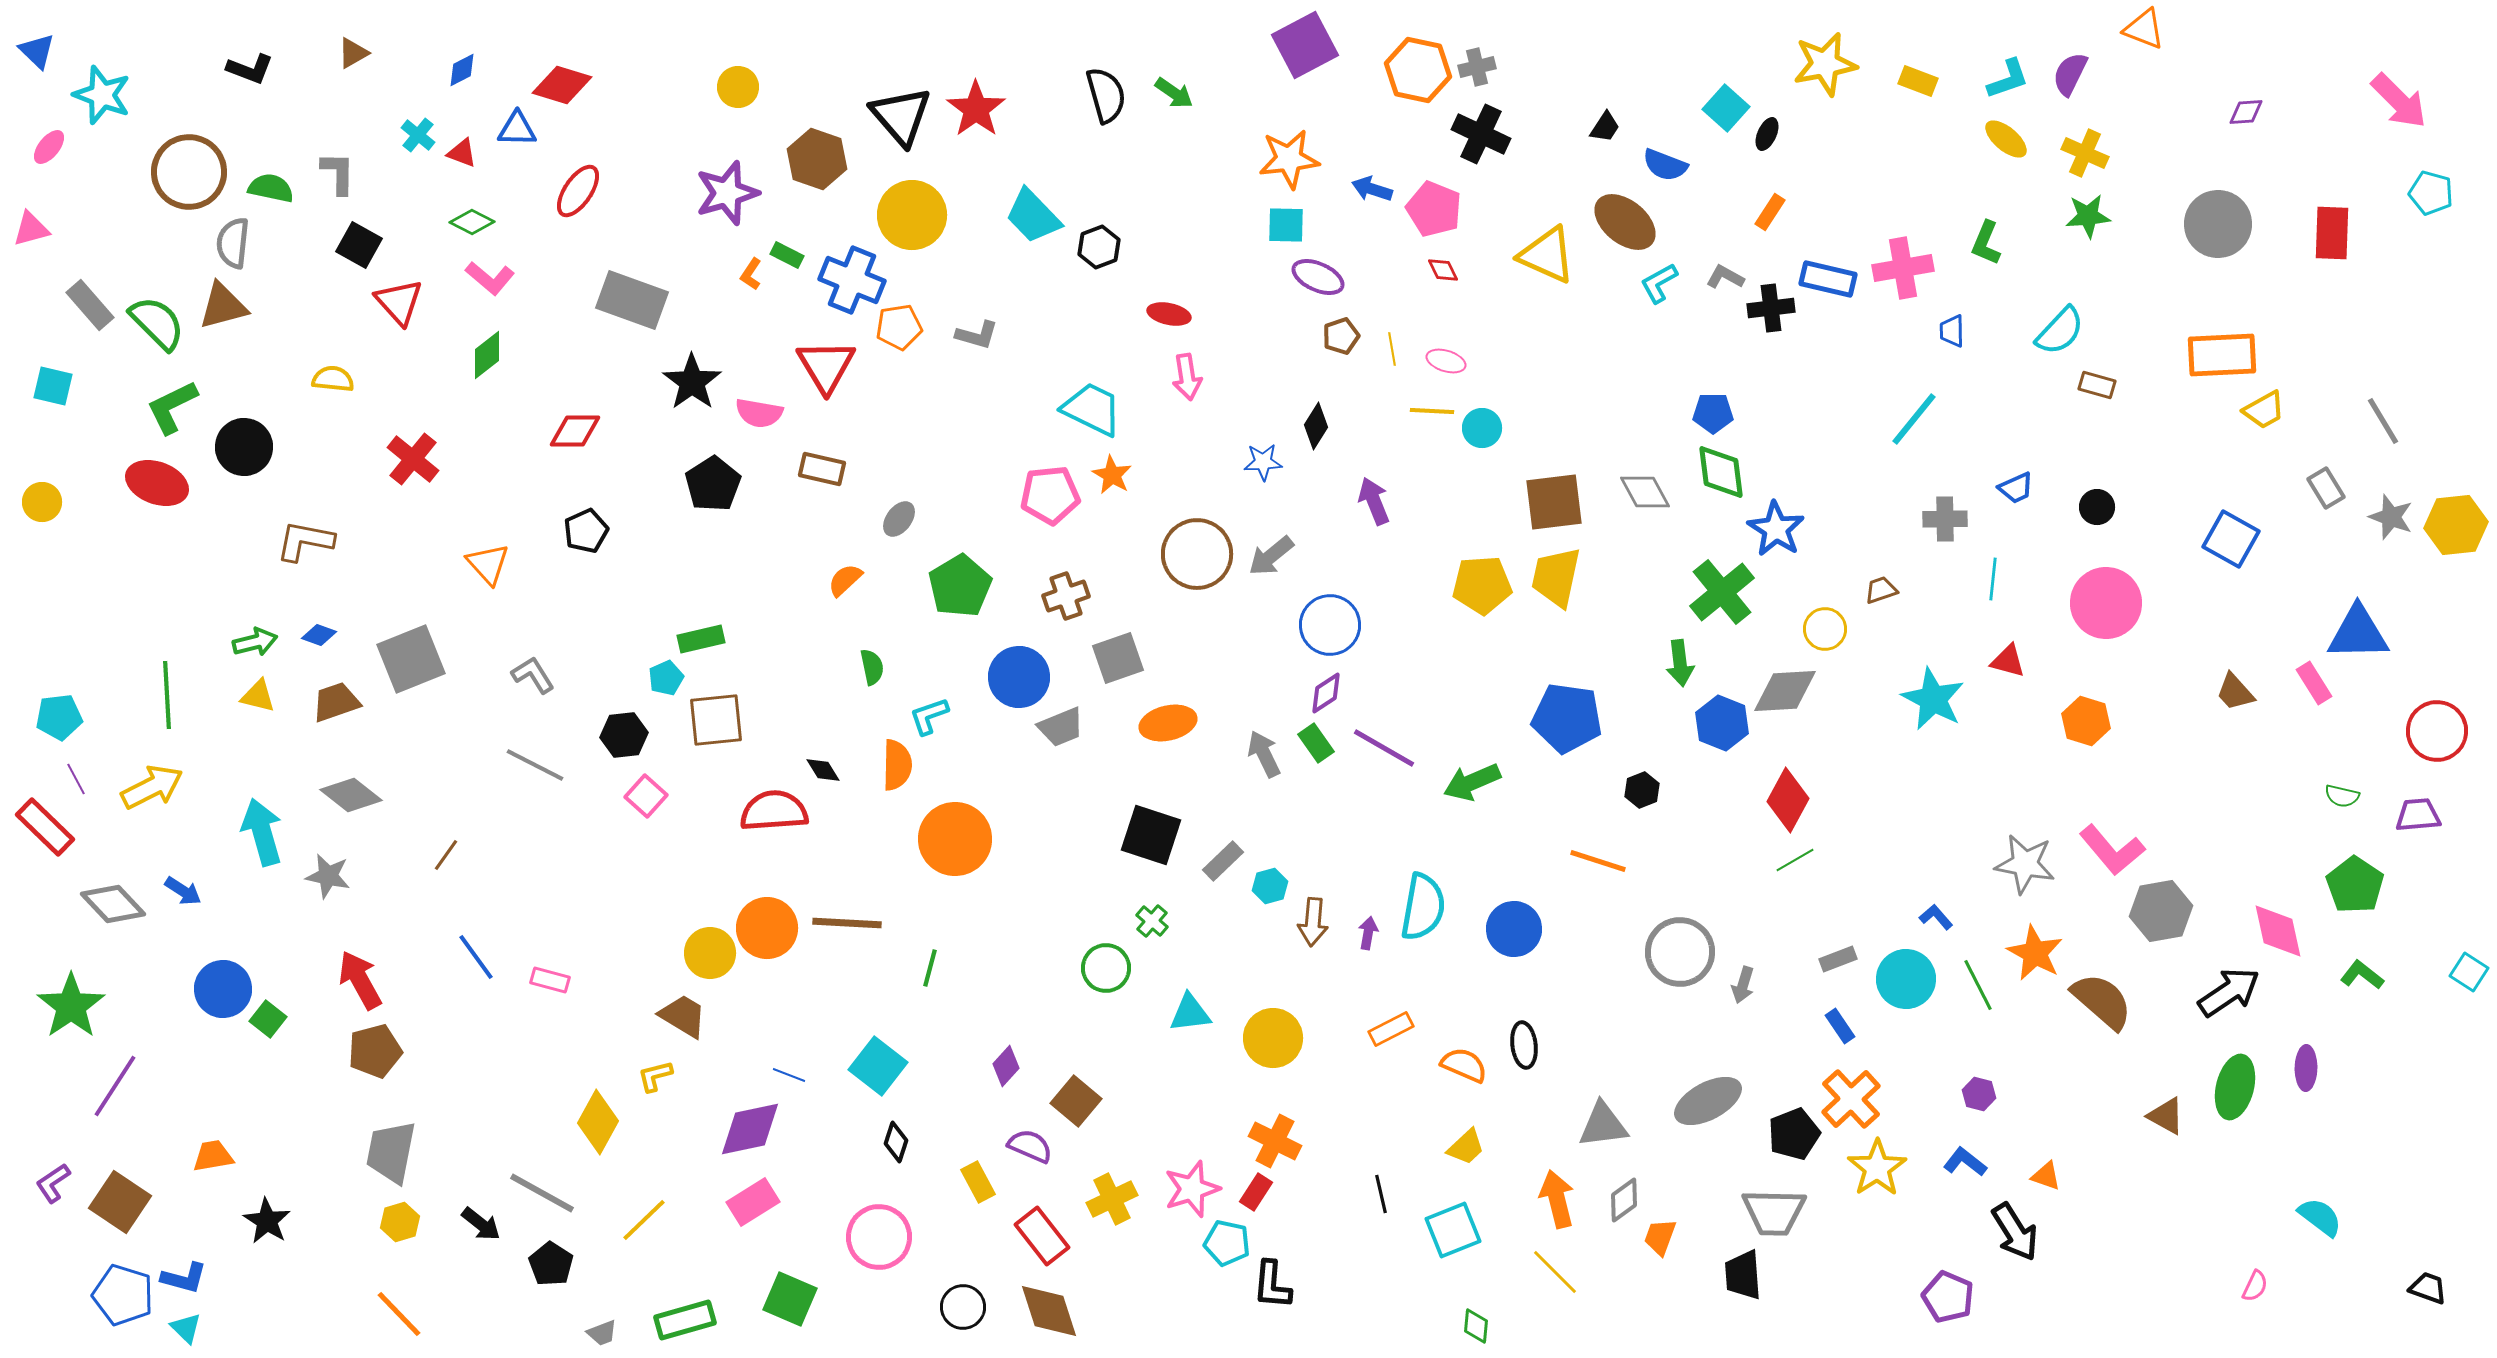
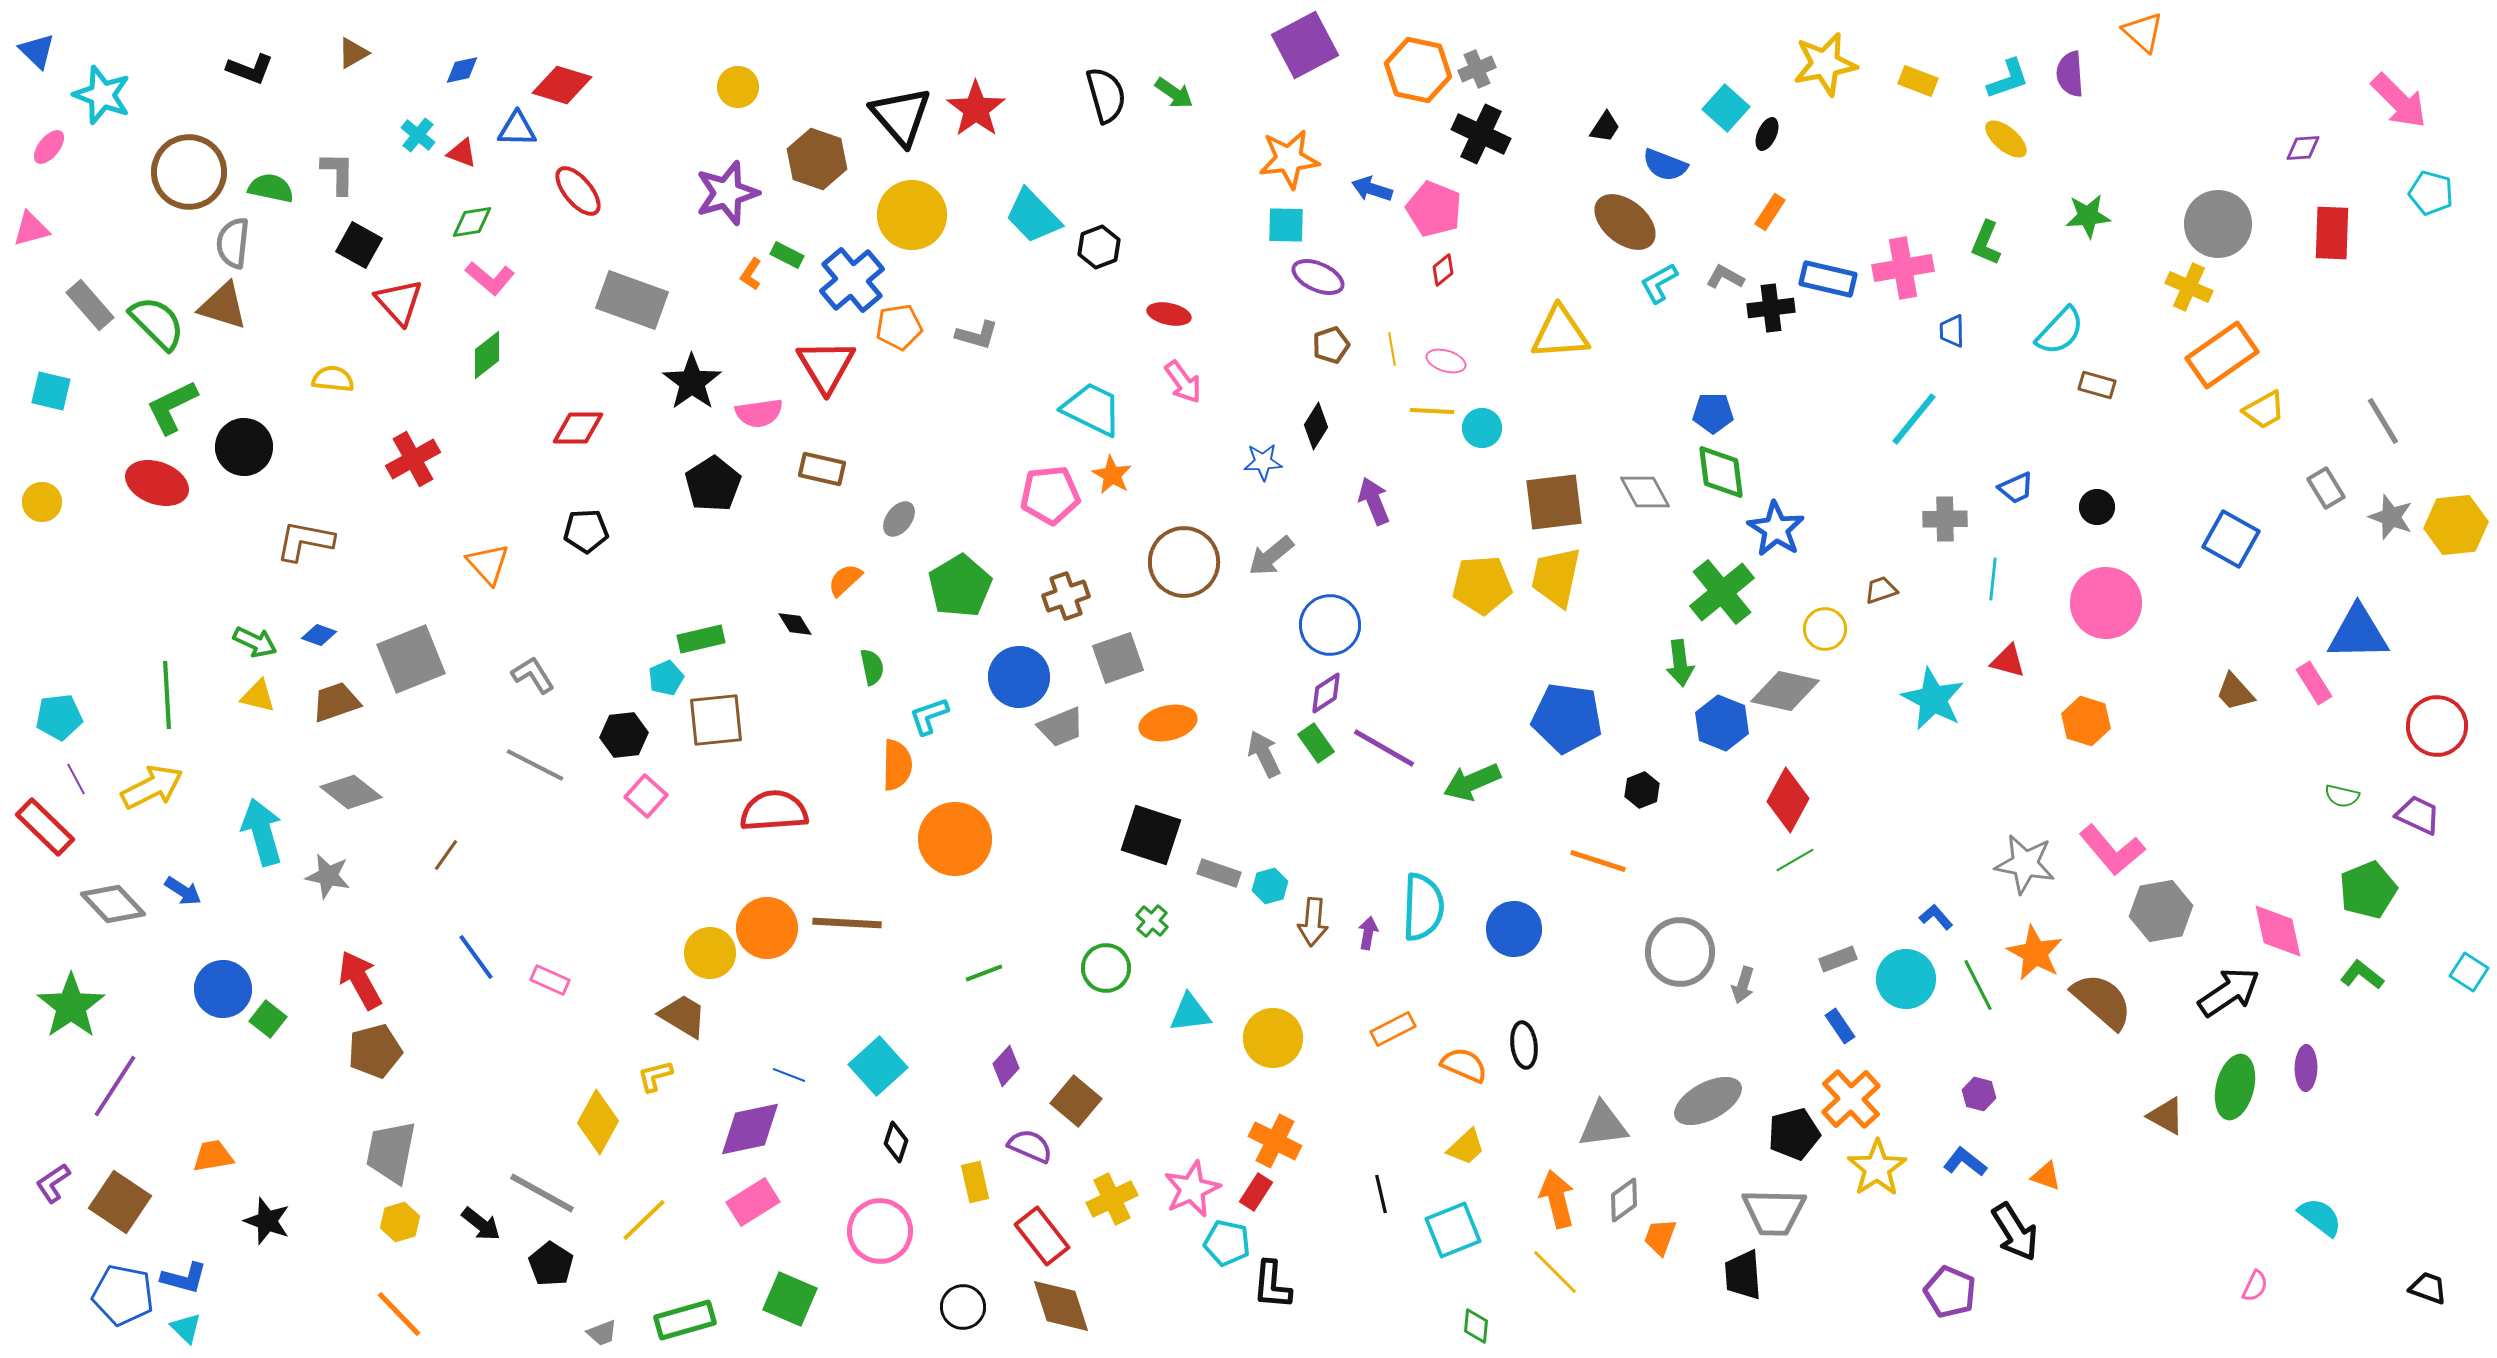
orange triangle at (2144, 29): moved 1 px left, 3 px down; rotated 21 degrees clockwise
gray cross at (1477, 67): moved 2 px down; rotated 9 degrees counterclockwise
blue diamond at (462, 70): rotated 15 degrees clockwise
purple semicircle at (2070, 74): rotated 30 degrees counterclockwise
purple diamond at (2246, 112): moved 57 px right, 36 px down
yellow cross at (2085, 153): moved 104 px right, 134 px down
red ellipse at (578, 191): rotated 74 degrees counterclockwise
green diamond at (472, 222): rotated 36 degrees counterclockwise
yellow triangle at (1547, 255): moved 13 px right, 78 px down; rotated 28 degrees counterclockwise
red diamond at (1443, 270): rotated 76 degrees clockwise
blue cross at (852, 280): rotated 28 degrees clockwise
brown triangle at (223, 306): rotated 32 degrees clockwise
brown pentagon at (1341, 336): moved 10 px left, 9 px down
orange rectangle at (2222, 355): rotated 32 degrees counterclockwise
pink arrow at (1187, 377): moved 4 px left, 5 px down; rotated 27 degrees counterclockwise
cyan square at (53, 386): moved 2 px left, 5 px down
pink semicircle at (759, 413): rotated 18 degrees counterclockwise
red diamond at (575, 431): moved 3 px right, 3 px up
red cross at (413, 459): rotated 22 degrees clockwise
black pentagon at (586, 531): rotated 21 degrees clockwise
brown circle at (1197, 554): moved 13 px left, 8 px down
green arrow at (255, 642): rotated 39 degrees clockwise
gray diamond at (1785, 691): rotated 16 degrees clockwise
red circle at (2437, 731): moved 5 px up
black diamond at (823, 770): moved 28 px left, 146 px up
gray diamond at (351, 795): moved 3 px up
purple trapezoid at (2418, 815): rotated 30 degrees clockwise
gray rectangle at (1223, 861): moved 4 px left, 12 px down; rotated 63 degrees clockwise
green pentagon at (2355, 885): moved 13 px right, 5 px down; rotated 16 degrees clockwise
cyan semicircle at (1423, 907): rotated 8 degrees counterclockwise
green line at (930, 968): moved 54 px right, 5 px down; rotated 54 degrees clockwise
pink rectangle at (550, 980): rotated 9 degrees clockwise
orange rectangle at (1391, 1029): moved 2 px right
cyan square at (878, 1066): rotated 10 degrees clockwise
black pentagon at (1794, 1134): rotated 6 degrees clockwise
yellow rectangle at (978, 1182): moved 3 px left; rotated 15 degrees clockwise
pink star at (1192, 1189): rotated 6 degrees counterclockwise
black star at (267, 1221): rotated 12 degrees counterclockwise
pink circle at (879, 1237): moved 1 px right, 6 px up
blue pentagon at (123, 1295): rotated 6 degrees counterclockwise
purple pentagon at (1948, 1297): moved 2 px right, 5 px up
brown diamond at (1049, 1311): moved 12 px right, 5 px up
